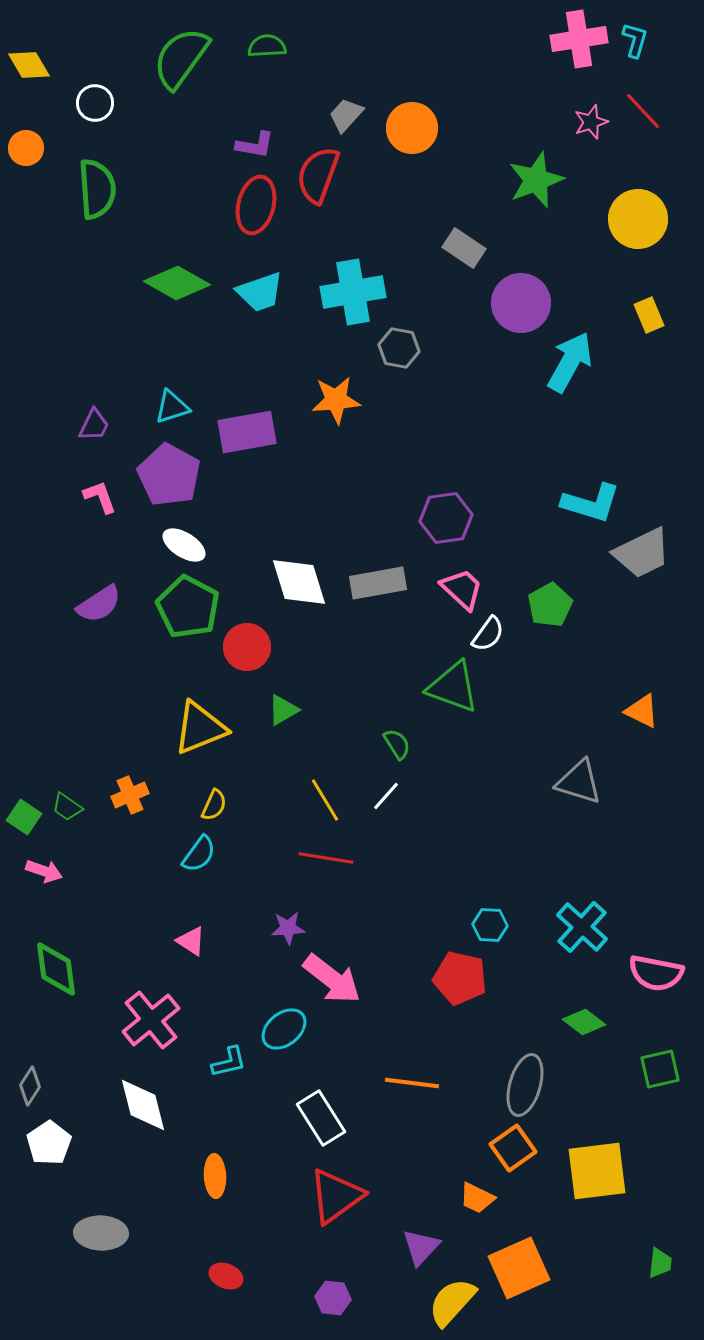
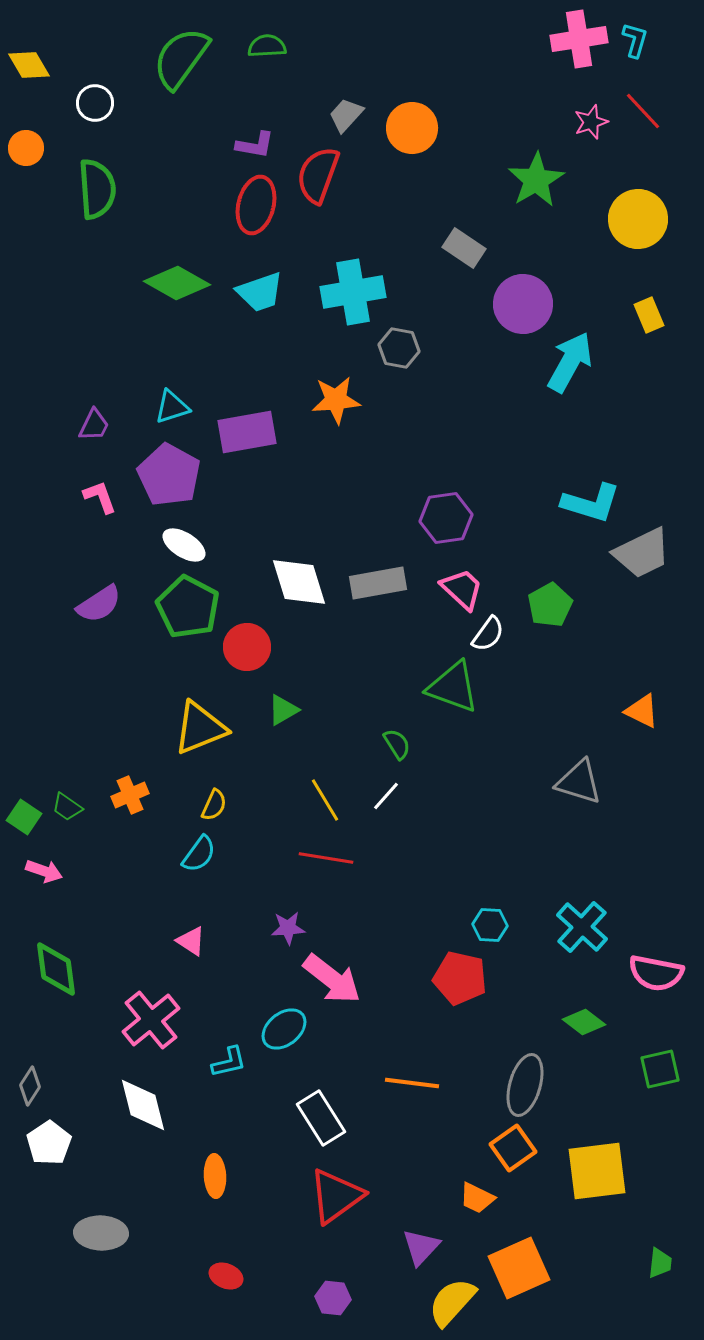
green star at (536, 180): rotated 10 degrees counterclockwise
purple circle at (521, 303): moved 2 px right, 1 px down
